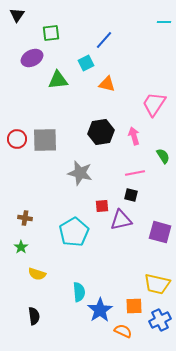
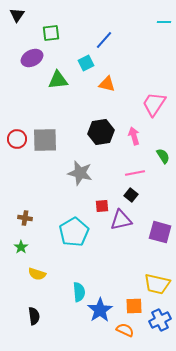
black square: rotated 24 degrees clockwise
orange semicircle: moved 2 px right, 1 px up
